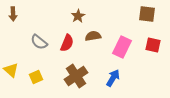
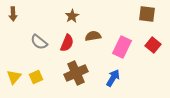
brown star: moved 6 px left
red square: rotated 28 degrees clockwise
yellow triangle: moved 3 px right, 7 px down; rotated 28 degrees clockwise
brown cross: moved 3 px up; rotated 10 degrees clockwise
